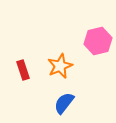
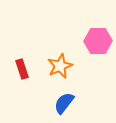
pink hexagon: rotated 12 degrees clockwise
red rectangle: moved 1 px left, 1 px up
